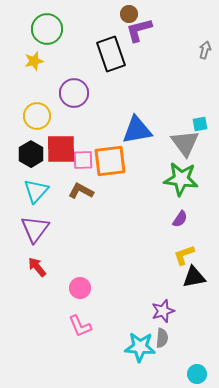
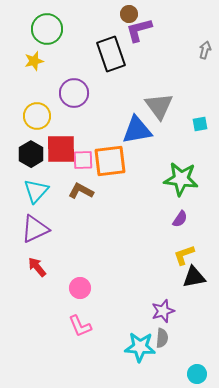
gray triangle: moved 26 px left, 37 px up
purple triangle: rotated 28 degrees clockwise
